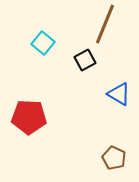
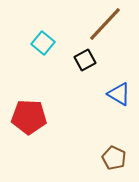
brown line: rotated 21 degrees clockwise
